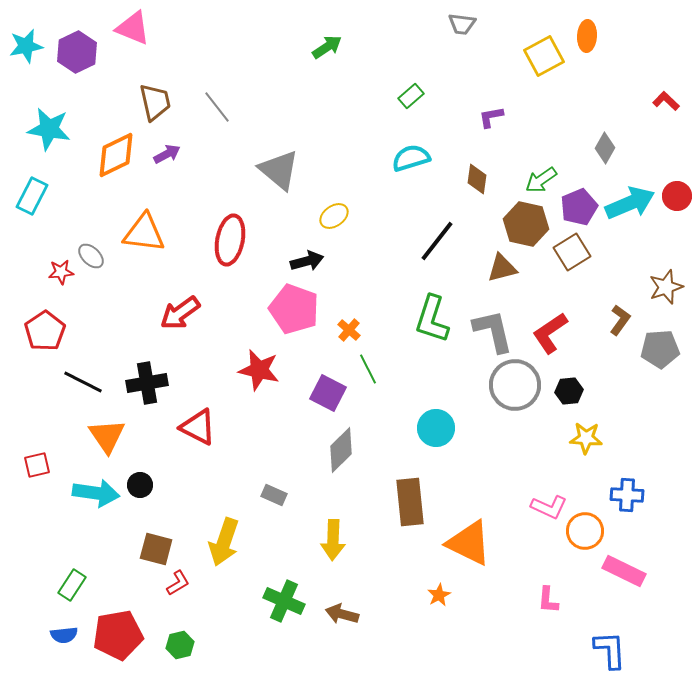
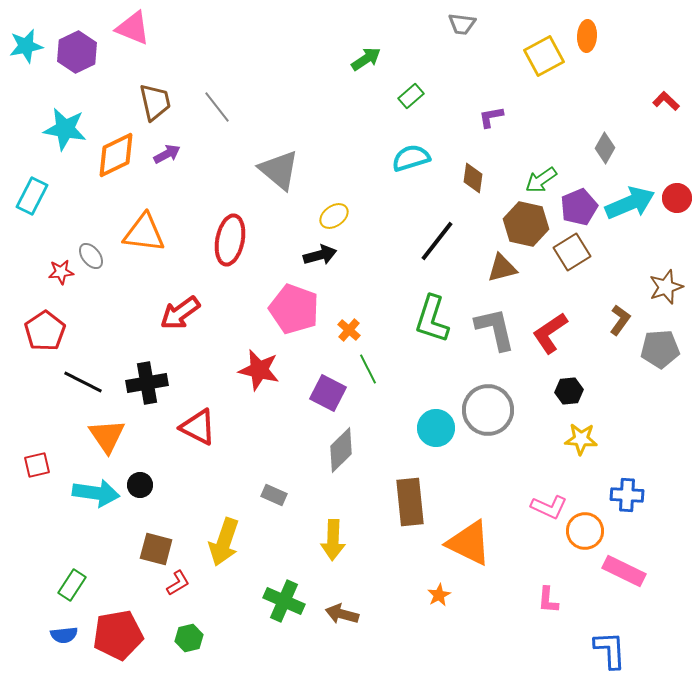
green arrow at (327, 47): moved 39 px right, 12 px down
cyan star at (49, 129): moved 16 px right
brown diamond at (477, 179): moved 4 px left, 1 px up
red circle at (677, 196): moved 2 px down
gray ellipse at (91, 256): rotated 8 degrees clockwise
black arrow at (307, 261): moved 13 px right, 6 px up
gray L-shape at (493, 331): moved 2 px right, 2 px up
gray circle at (515, 385): moved 27 px left, 25 px down
yellow star at (586, 438): moved 5 px left, 1 px down
green hexagon at (180, 645): moved 9 px right, 7 px up
